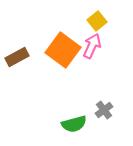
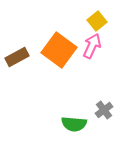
orange square: moved 4 px left
green semicircle: rotated 20 degrees clockwise
